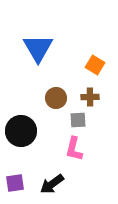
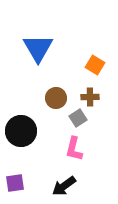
gray square: moved 2 px up; rotated 30 degrees counterclockwise
black arrow: moved 12 px right, 2 px down
